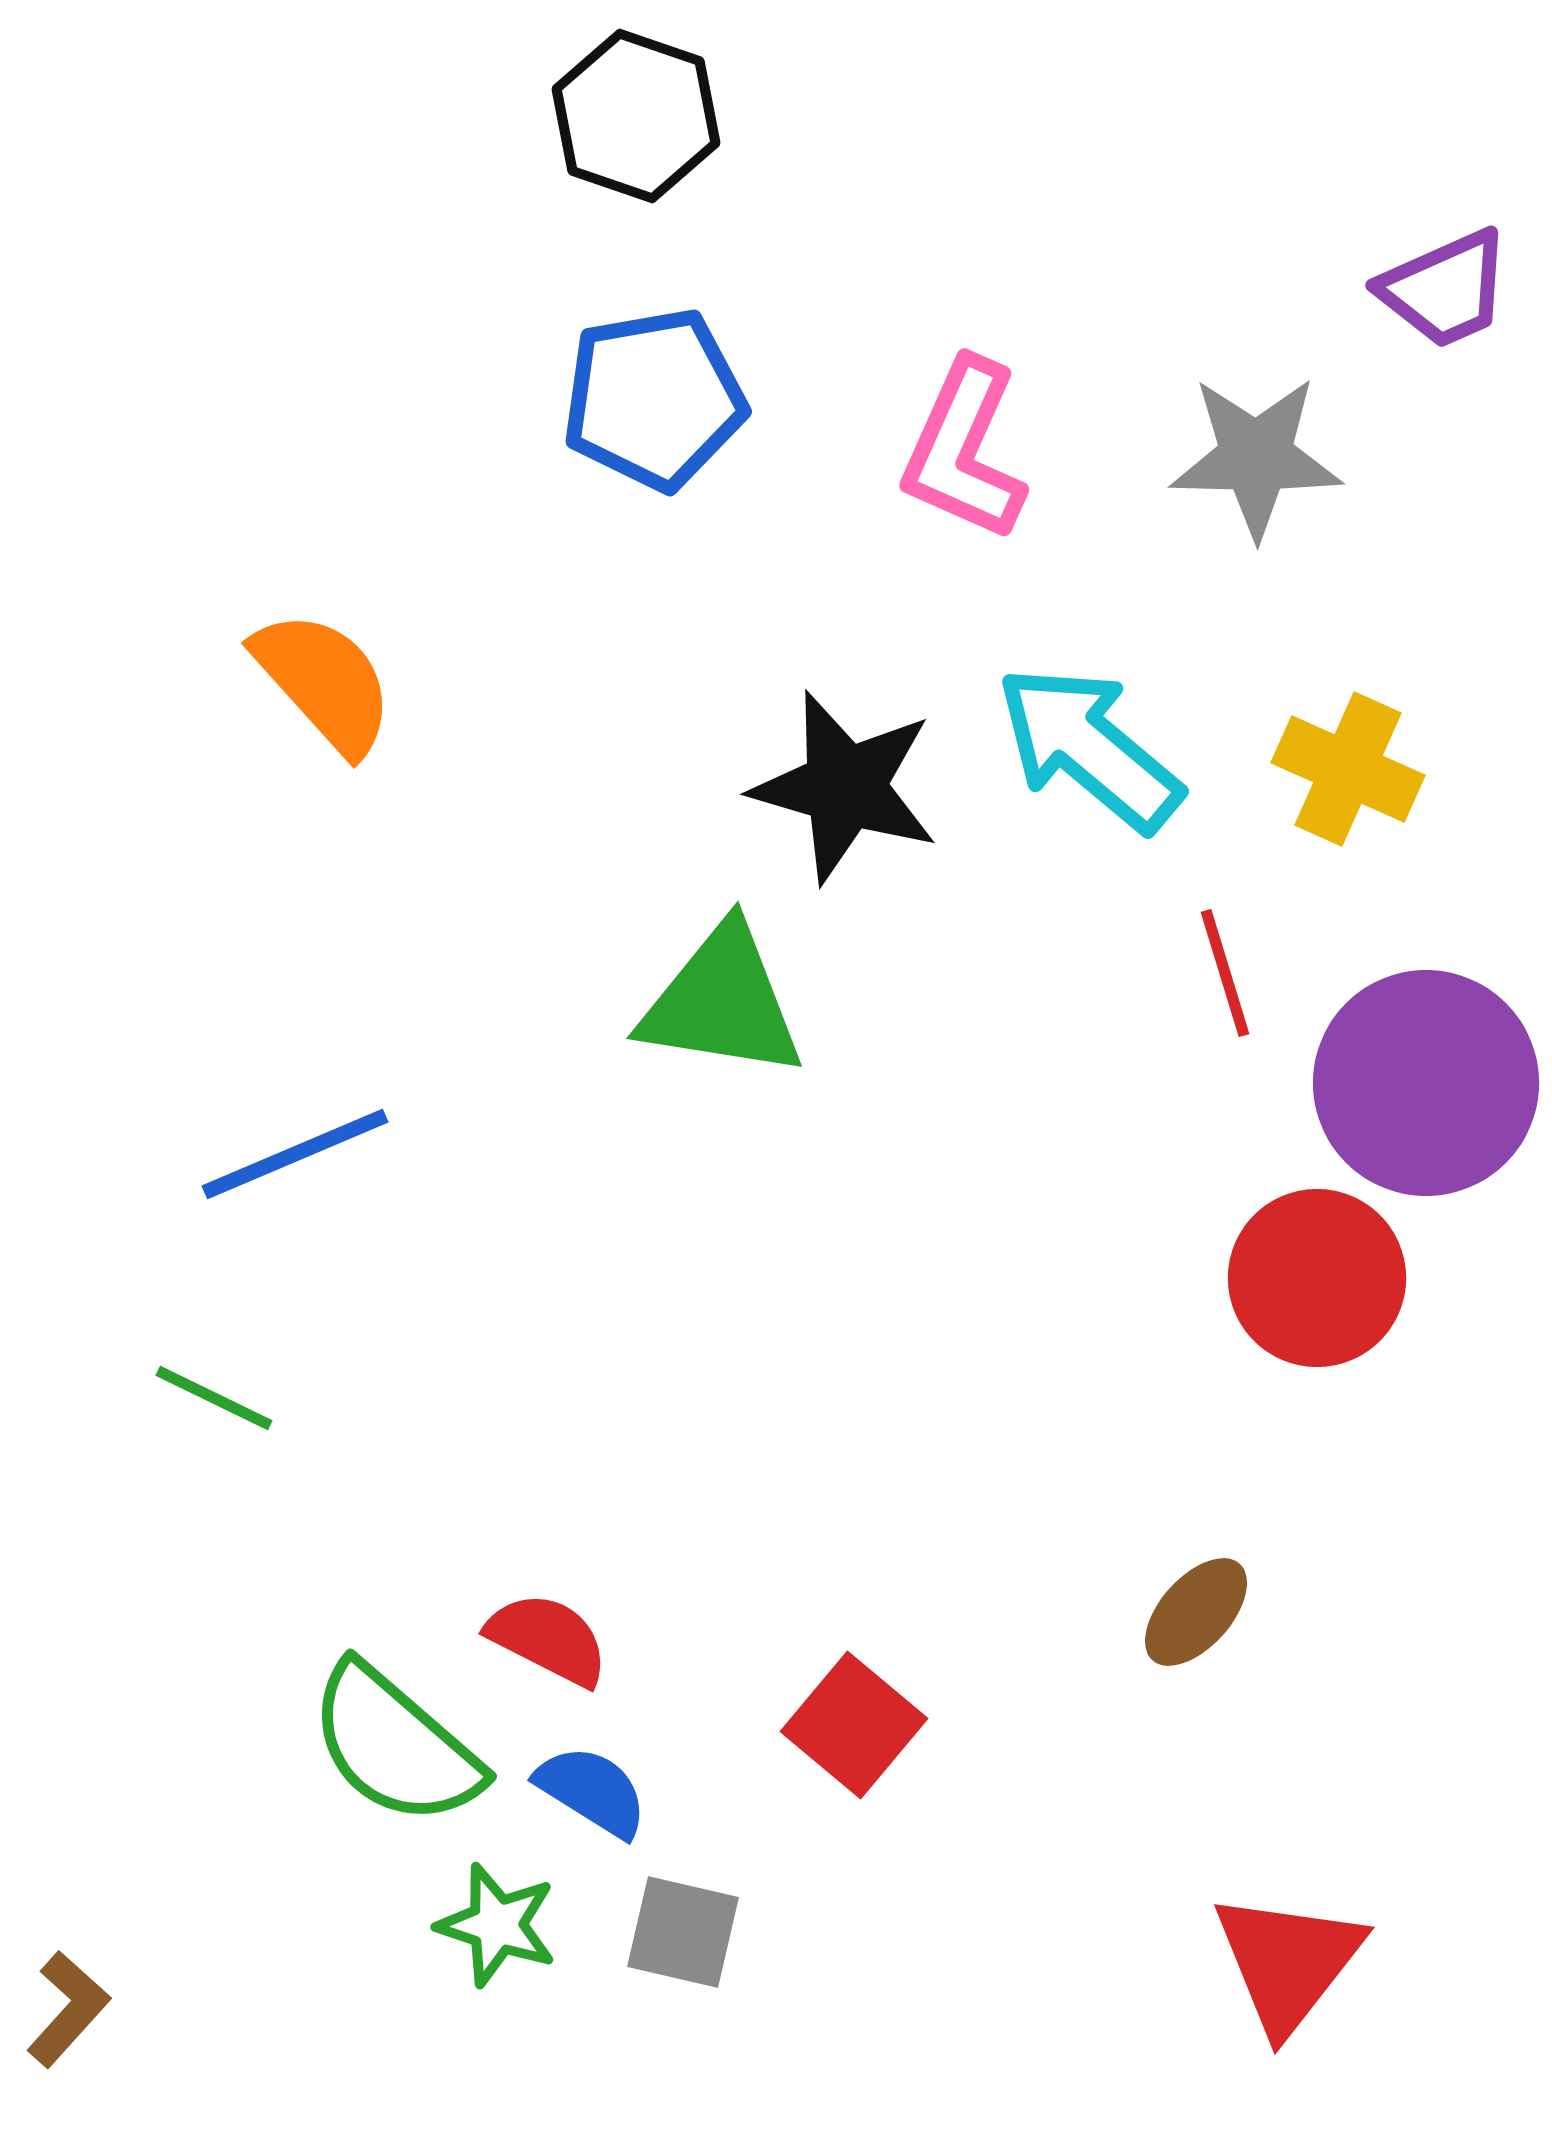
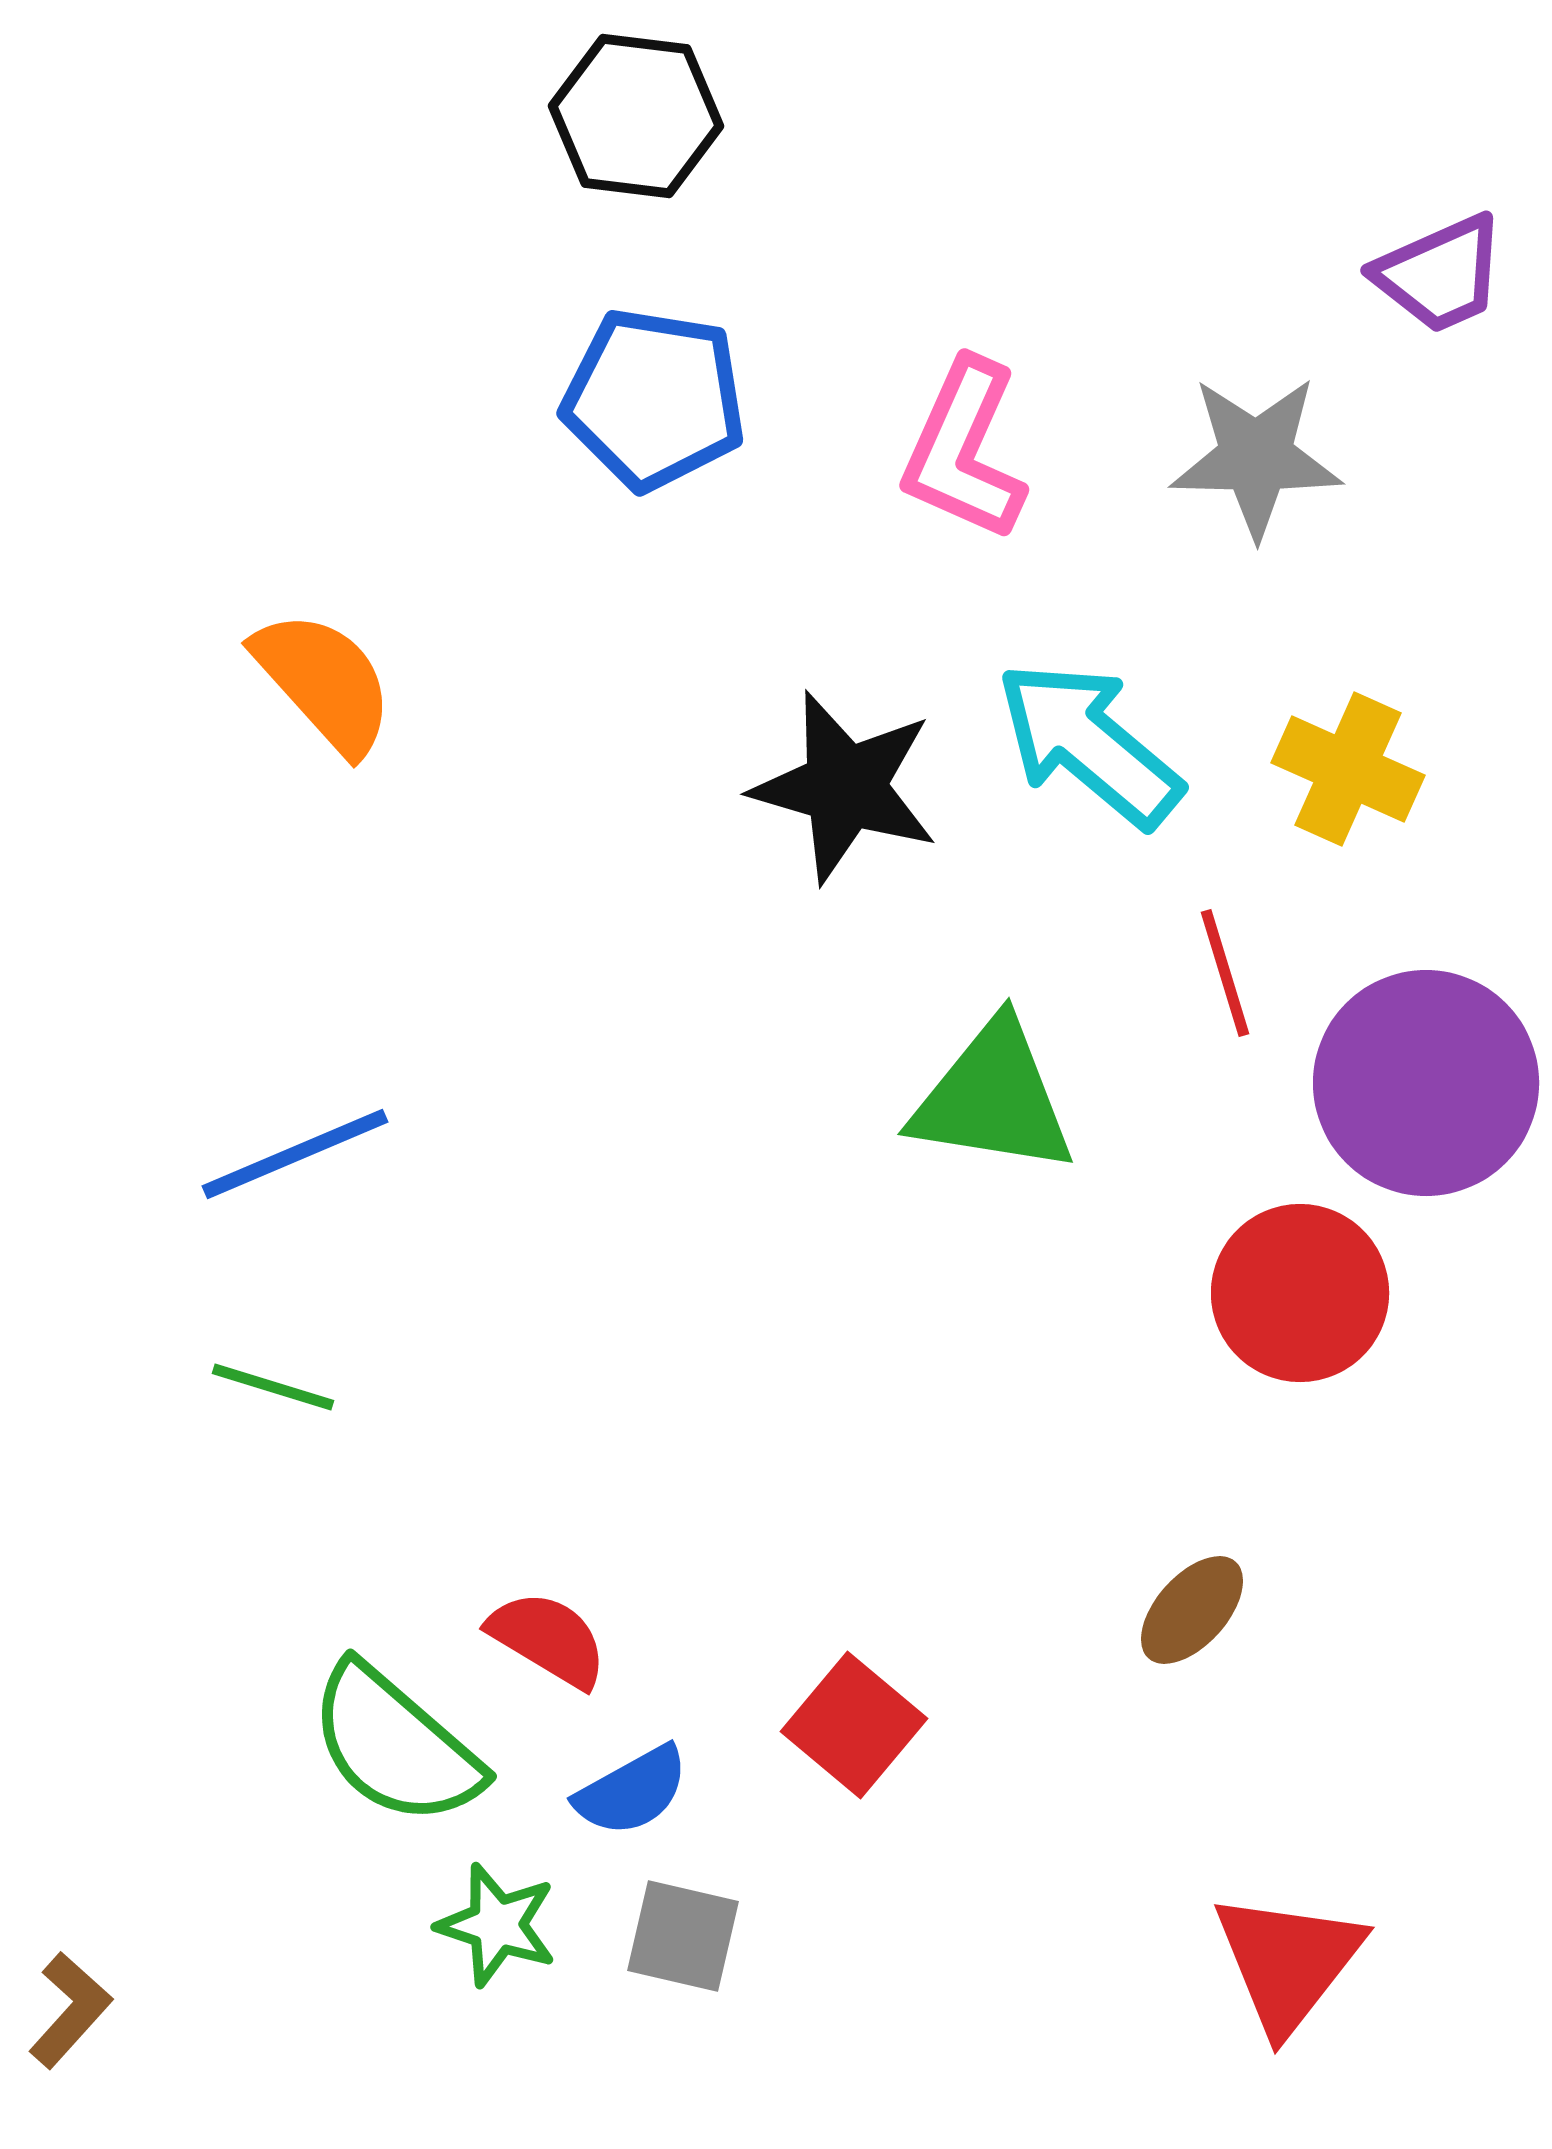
black hexagon: rotated 12 degrees counterclockwise
purple trapezoid: moved 5 px left, 15 px up
blue pentagon: rotated 19 degrees clockwise
cyan arrow: moved 4 px up
green triangle: moved 271 px right, 96 px down
red circle: moved 17 px left, 15 px down
green line: moved 59 px right, 11 px up; rotated 9 degrees counterclockwise
brown ellipse: moved 4 px left, 2 px up
red semicircle: rotated 4 degrees clockwise
blue semicircle: moved 40 px right; rotated 119 degrees clockwise
gray square: moved 4 px down
brown L-shape: moved 2 px right, 1 px down
